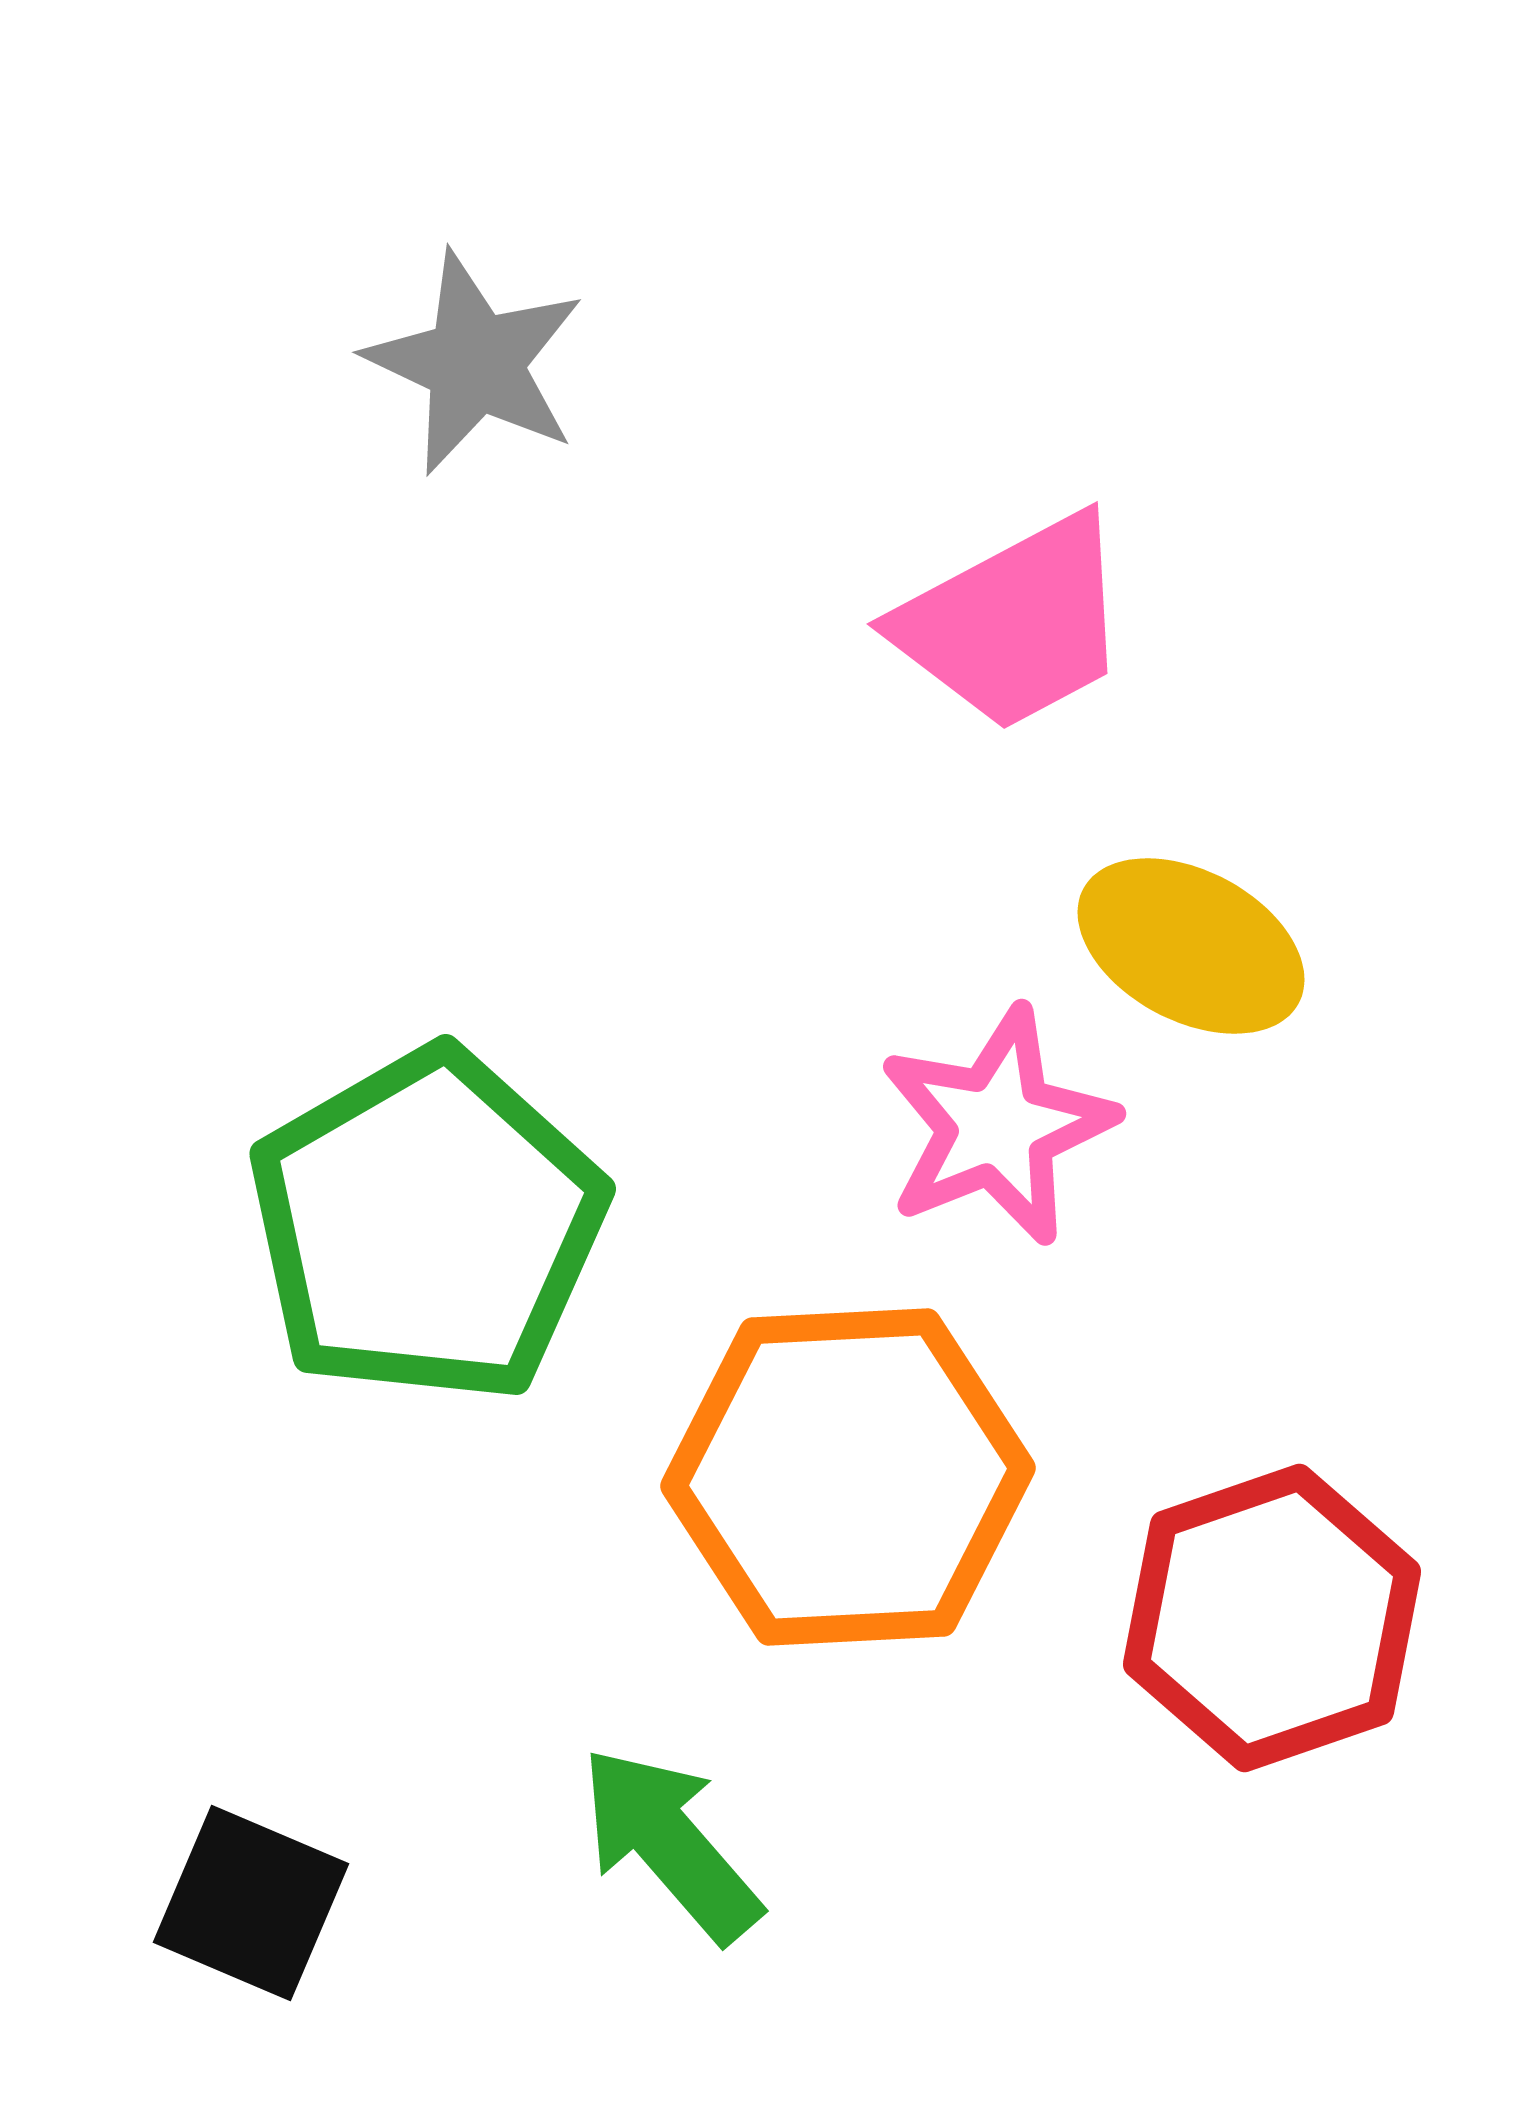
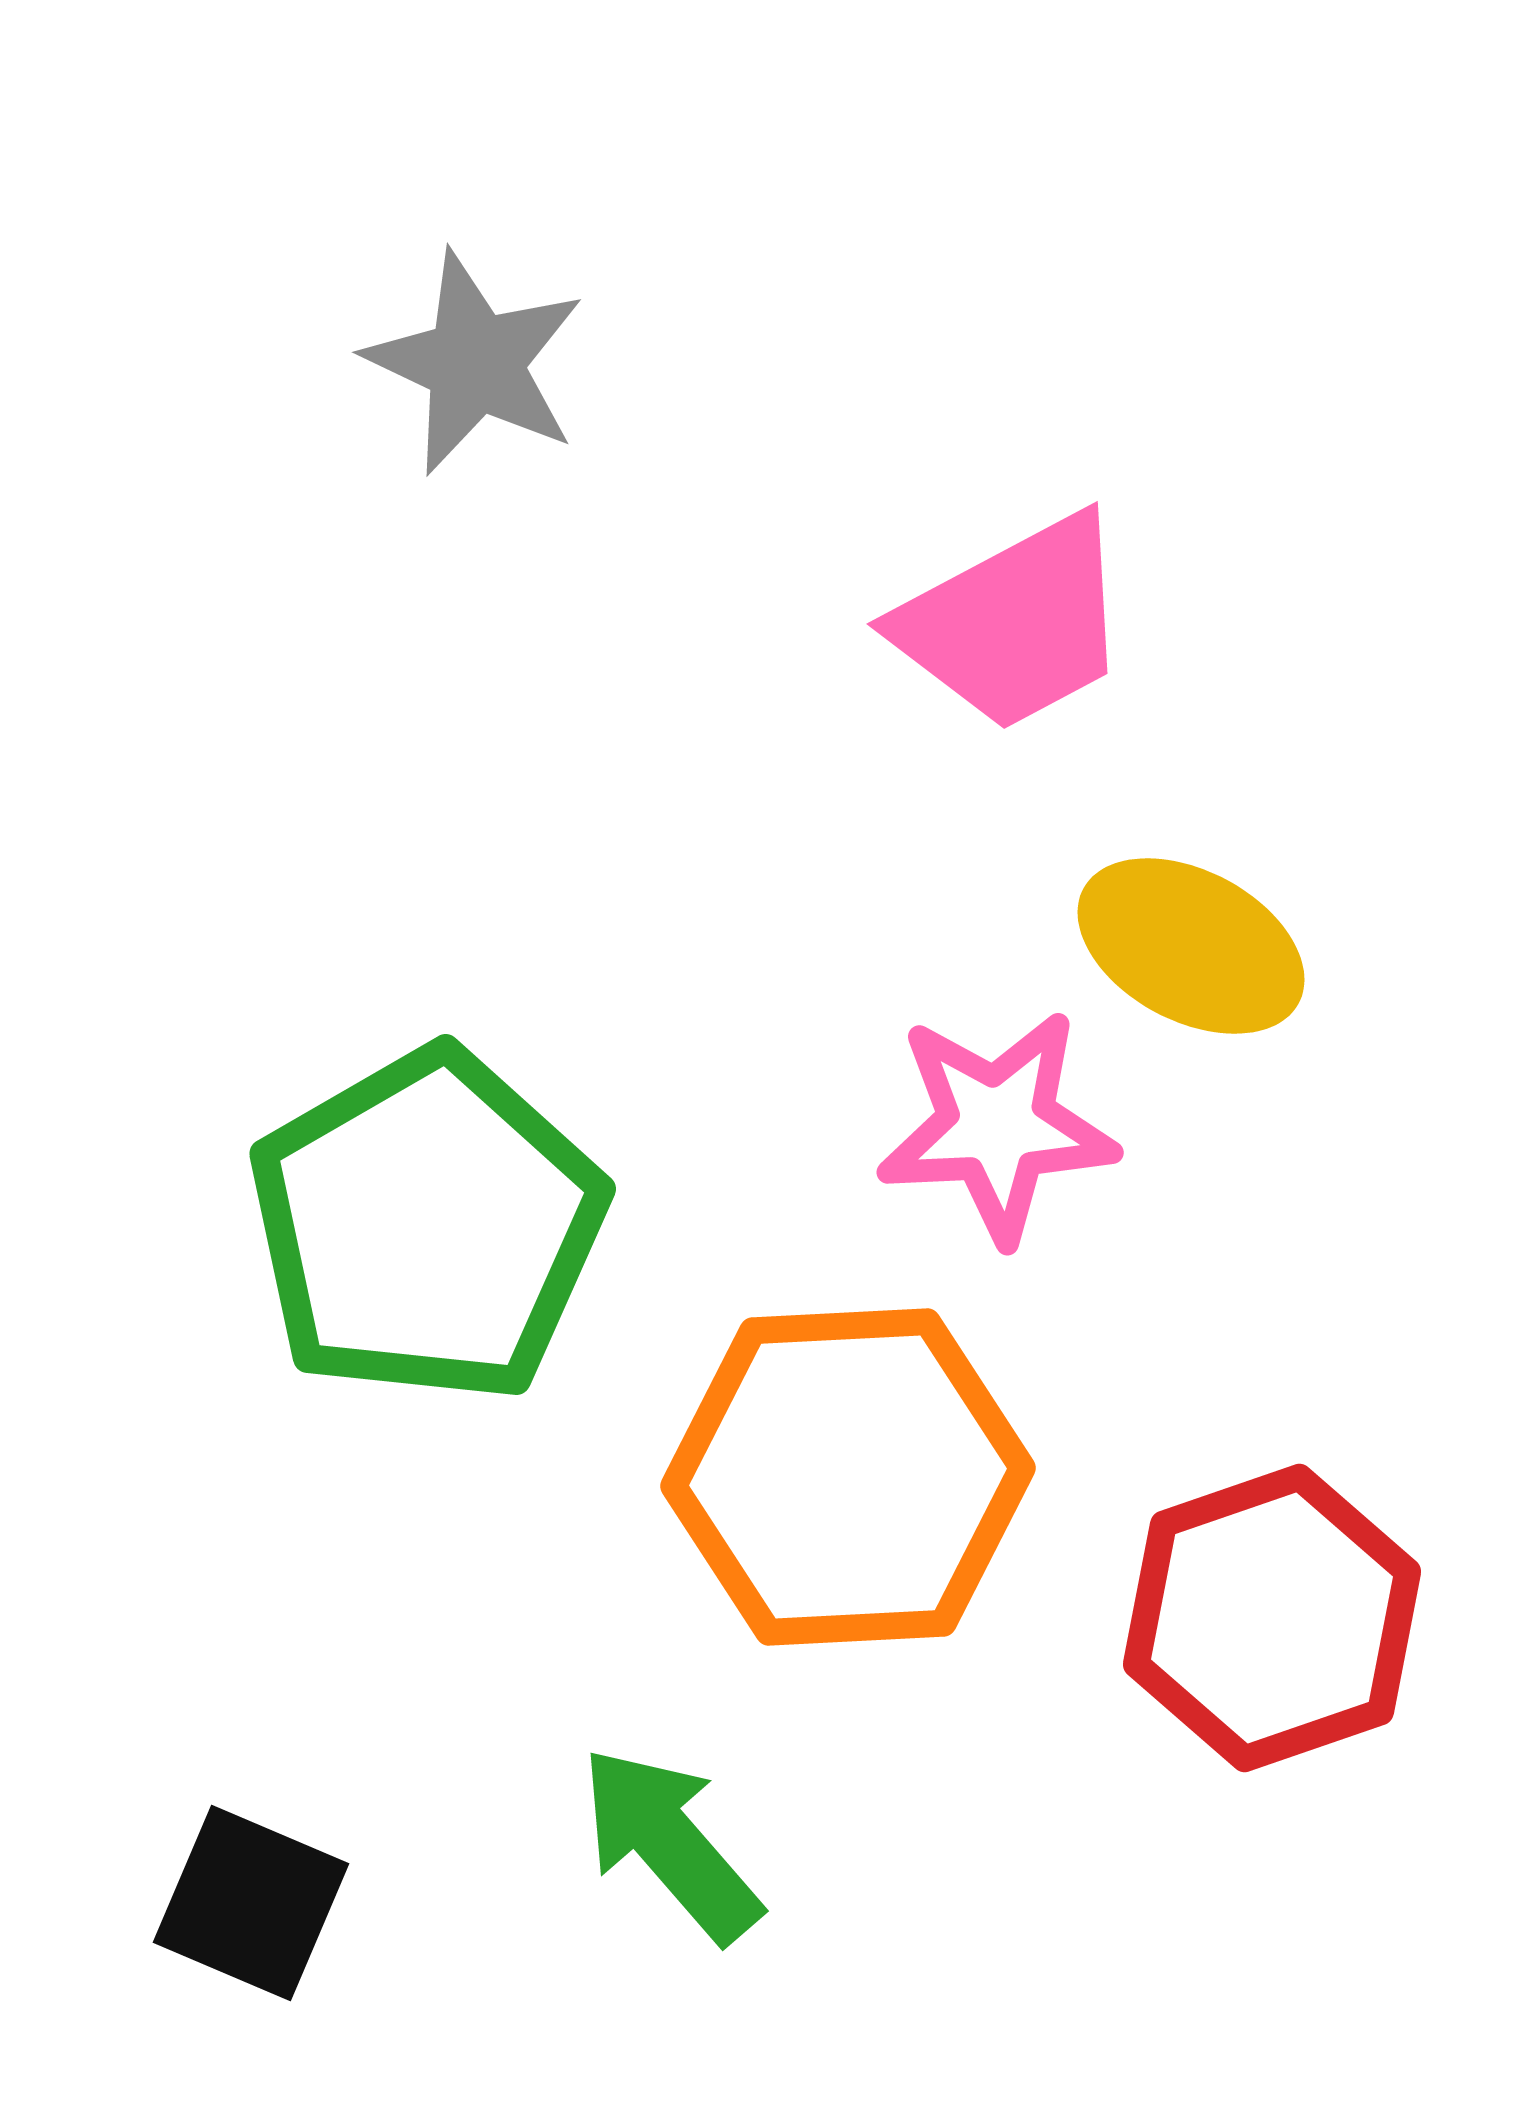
pink star: rotated 19 degrees clockwise
